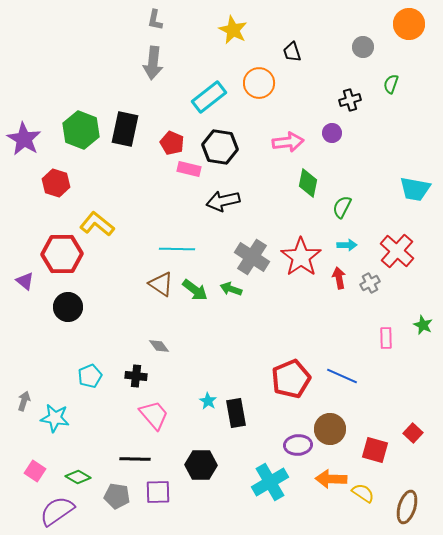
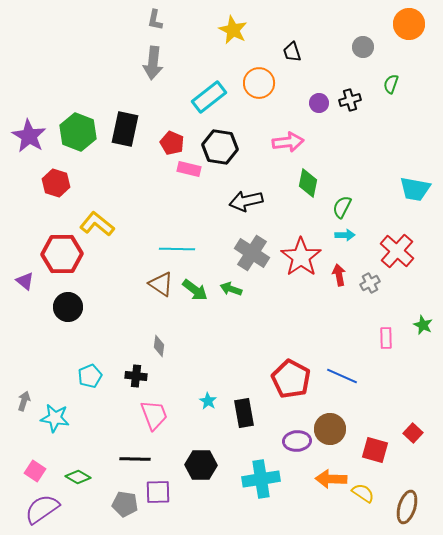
green hexagon at (81, 130): moved 3 px left, 2 px down
purple circle at (332, 133): moved 13 px left, 30 px up
purple star at (24, 139): moved 5 px right, 3 px up
black arrow at (223, 201): moved 23 px right
cyan arrow at (347, 245): moved 2 px left, 10 px up
gray cross at (252, 257): moved 4 px up
red arrow at (339, 278): moved 3 px up
gray diamond at (159, 346): rotated 45 degrees clockwise
red pentagon at (291, 379): rotated 21 degrees counterclockwise
black rectangle at (236, 413): moved 8 px right
pink trapezoid at (154, 415): rotated 20 degrees clockwise
purple ellipse at (298, 445): moved 1 px left, 4 px up
cyan cross at (270, 482): moved 9 px left, 3 px up; rotated 21 degrees clockwise
gray pentagon at (117, 496): moved 8 px right, 8 px down
purple semicircle at (57, 511): moved 15 px left, 2 px up
